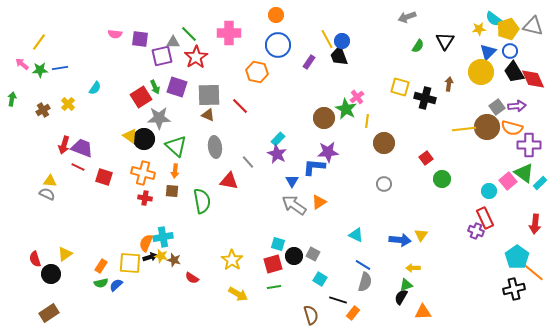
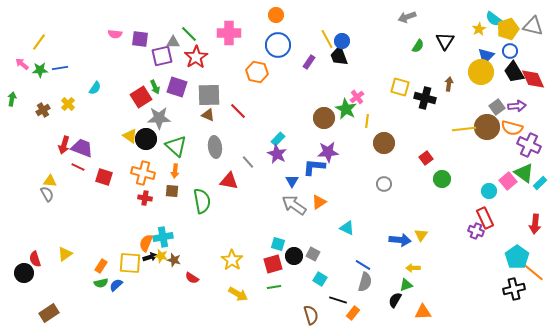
yellow star at (479, 29): rotated 24 degrees counterclockwise
blue triangle at (488, 52): moved 2 px left, 4 px down
red line at (240, 106): moved 2 px left, 5 px down
black circle at (144, 139): moved 2 px right
purple cross at (529, 145): rotated 25 degrees clockwise
gray semicircle at (47, 194): rotated 35 degrees clockwise
cyan triangle at (356, 235): moved 9 px left, 7 px up
black circle at (51, 274): moved 27 px left, 1 px up
black semicircle at (401, 297): moved 6 px left, 3 px down
